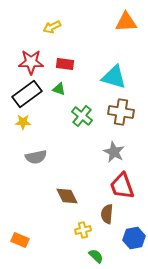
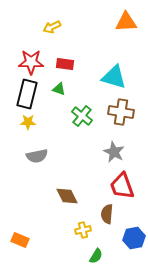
black rectangle: rotated 40 degrees counterclockwise
yellow star: moved 5 px right
gray semicircle: moved 1 px right, 1 px up
green semicircle: rotated 77 degrees clockwise
